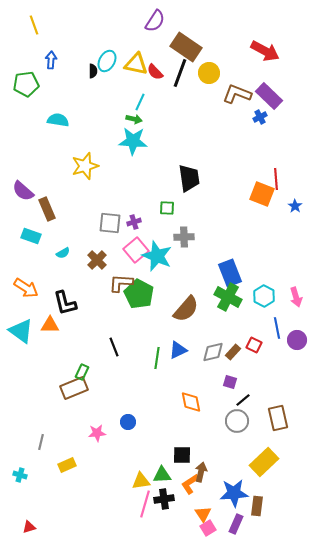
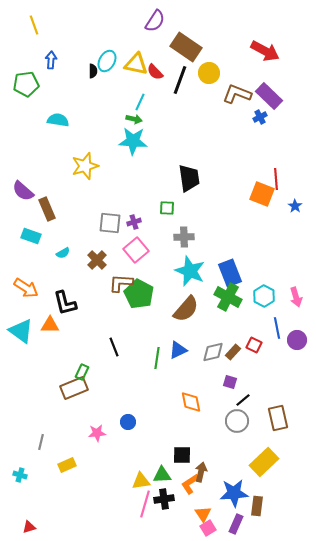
black line at (180, 73): moved 7 px down
cyan star at (157, 256): moved 33 px right, 15 px down
